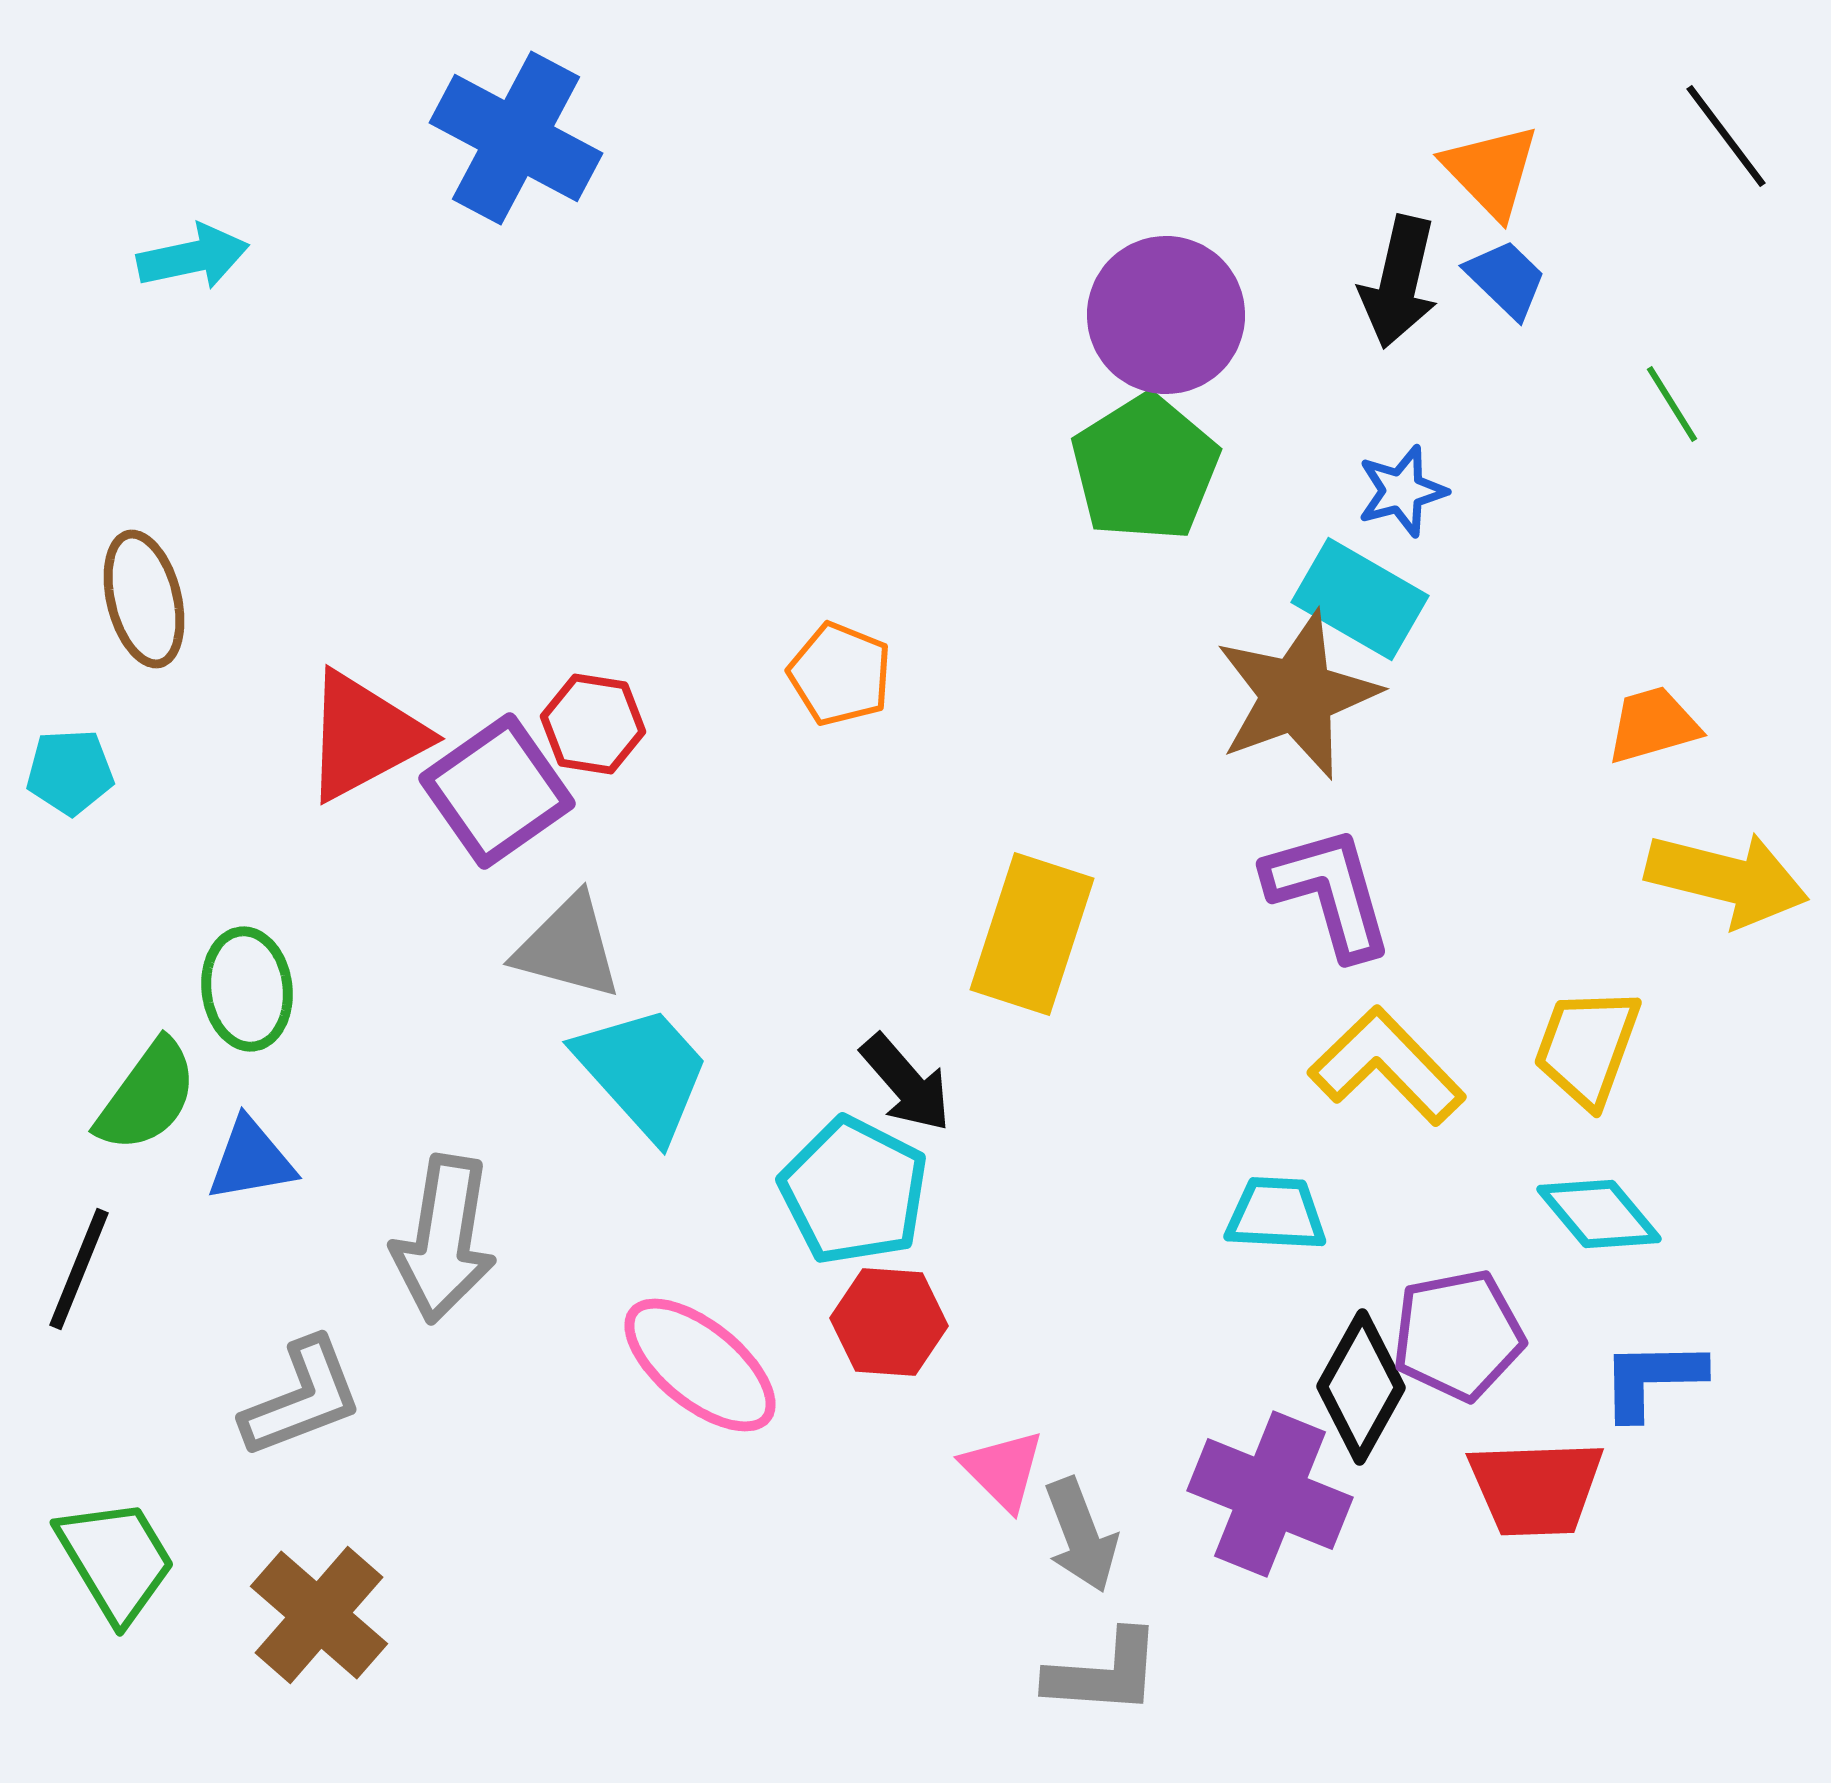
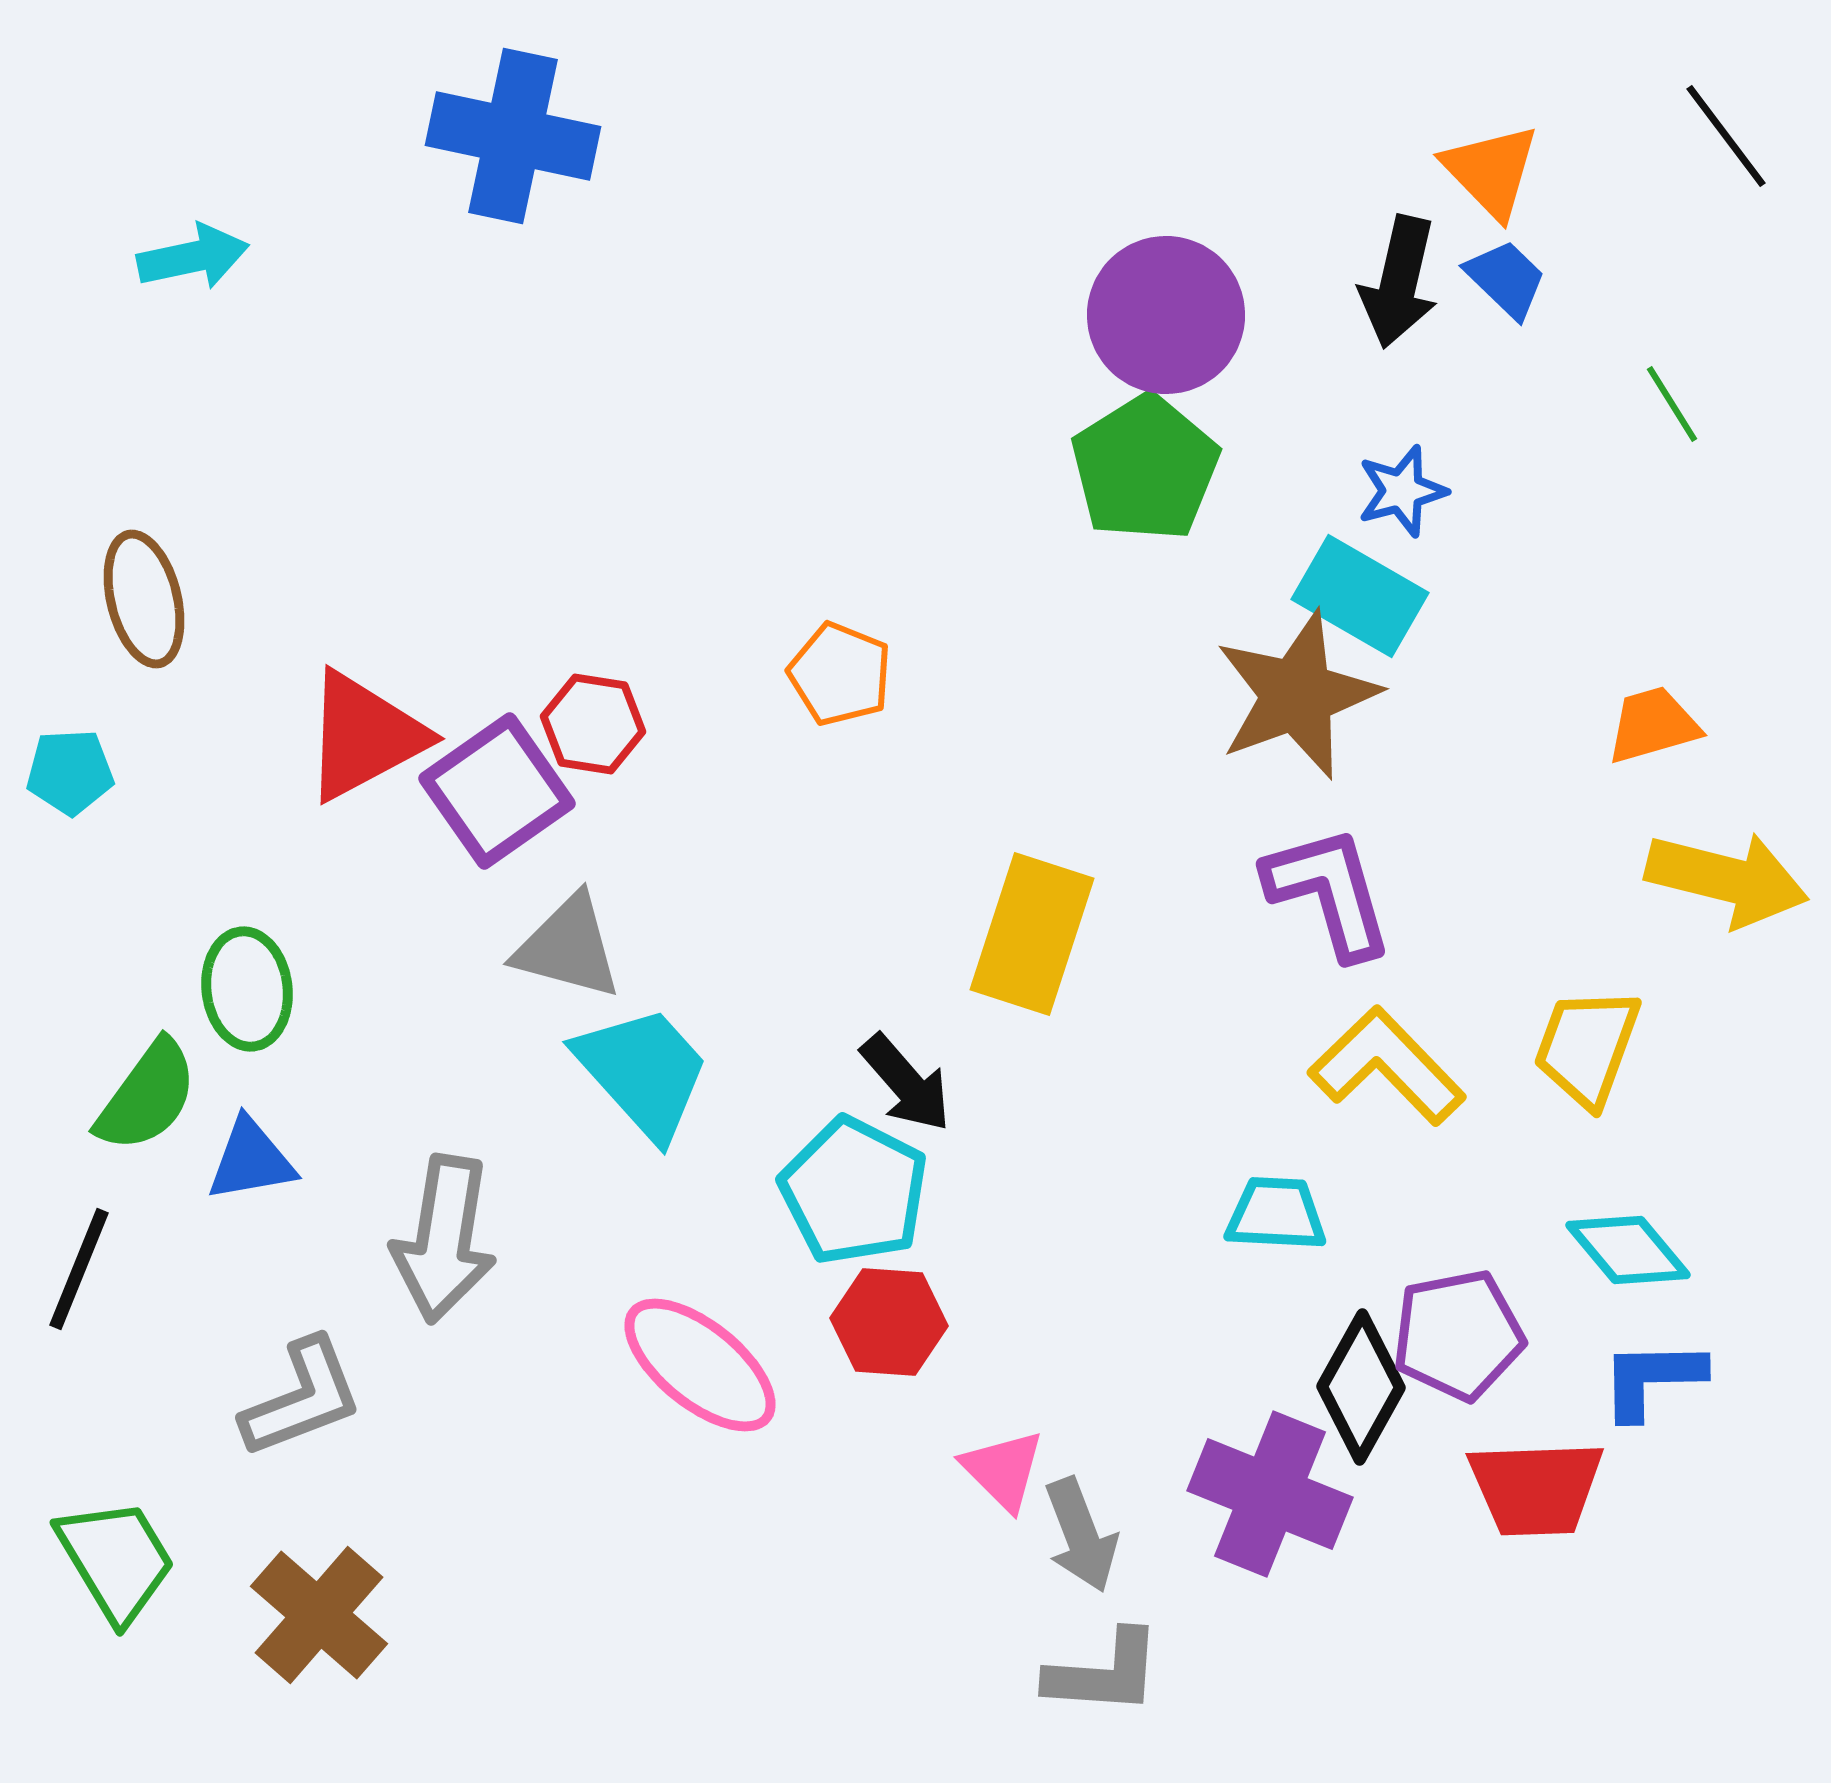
blue cross at (516, 138): moved 3 px left, 2 px up; rotated 16 degrees counterclockwise
cyan rectangle at (1360, 599): moved 3 px up
cyan diamond at (1599, 1214): moved 29 px right, 36 px down
